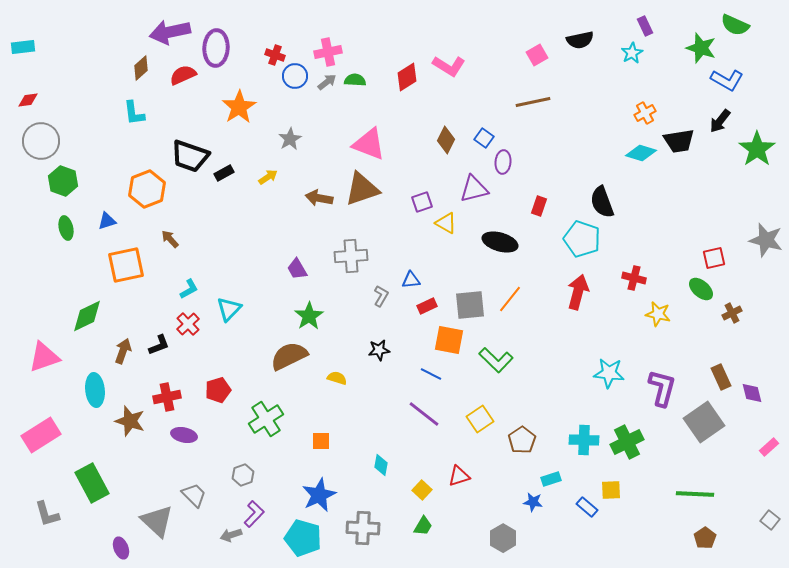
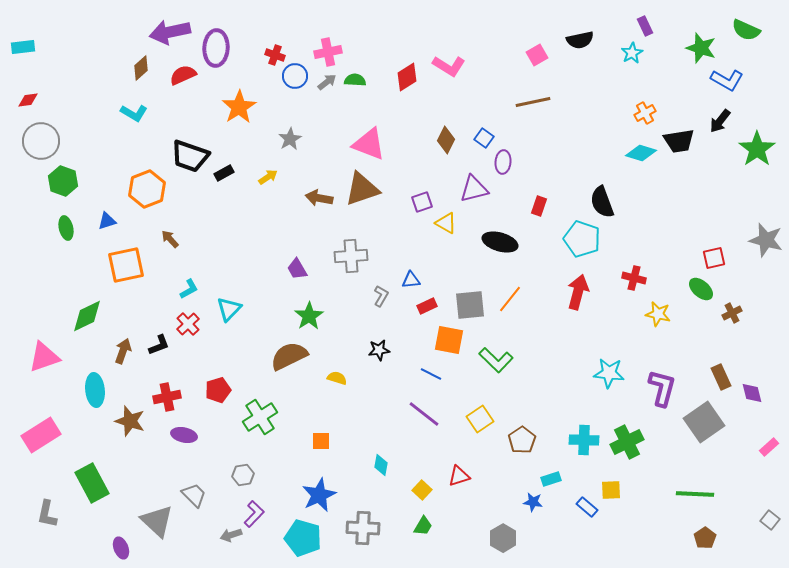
green semicircle at (735, 25): moved 11 px right, 5 px down
cyan L-shape at (134, 113): rotated 52 degrees counterclockwise
green cross at (266, 419): moved 6 px left, 2 px up
gray hexagon at (243, 475): rotated 10 degrees clockwise
gray L-shape at (47, 514): rotated 28 degrees clockwise
